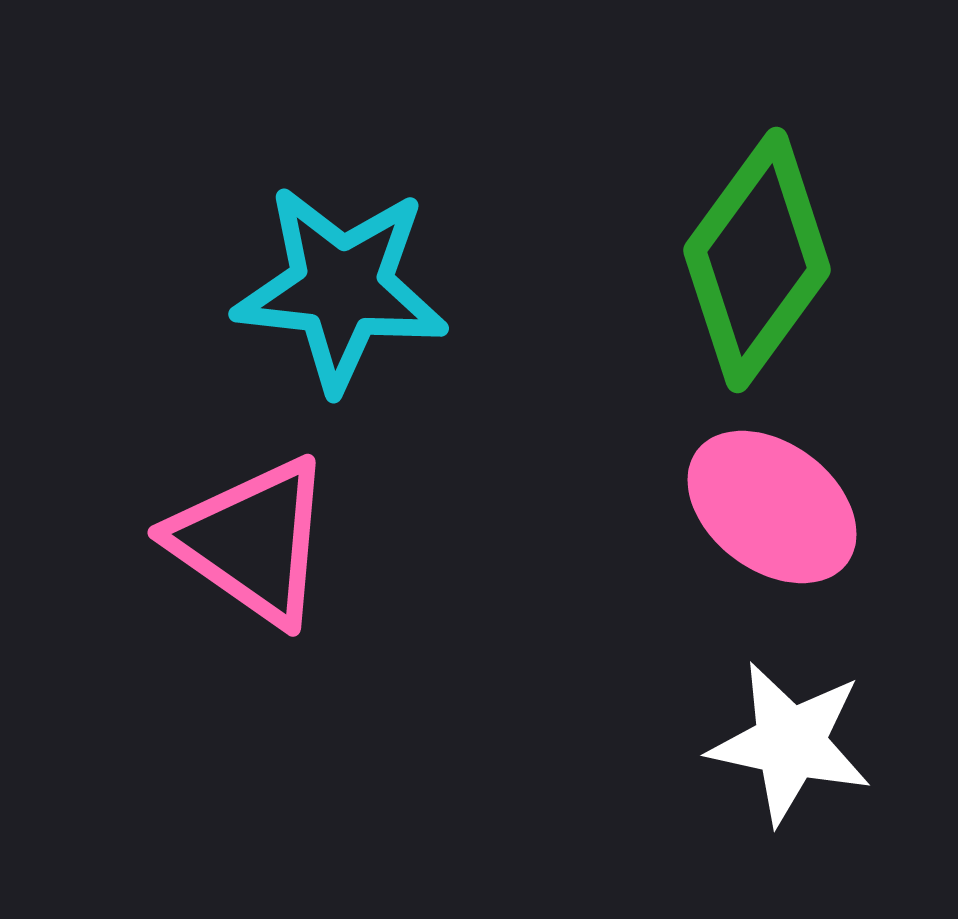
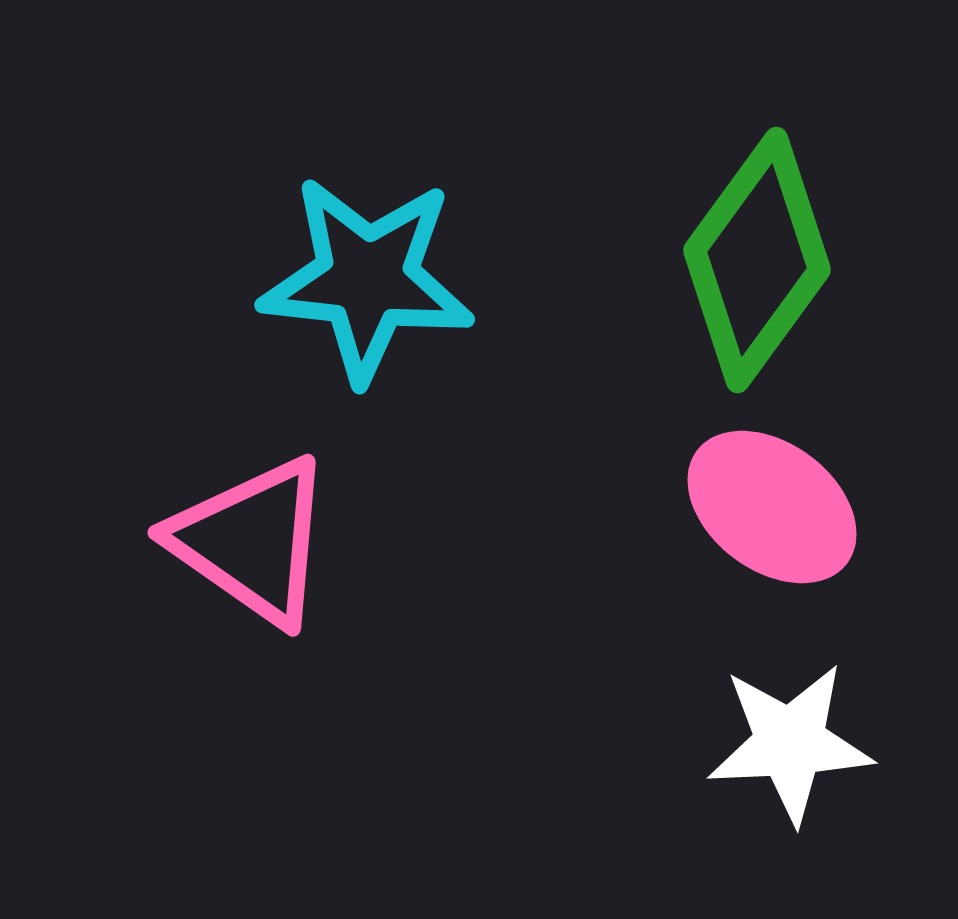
cyan star: moved 26 px right, 9 px up
white star: rotated 15 degrees counterclockwise
